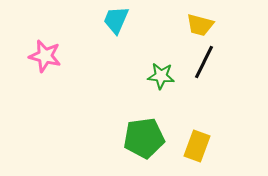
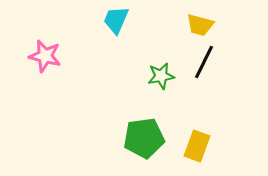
green star: rotated 16 degrees counterclockwise
